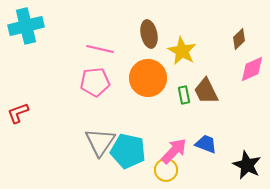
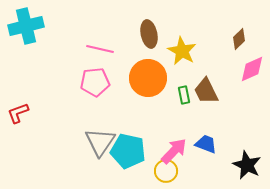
yellow circle: moved 1 px down
